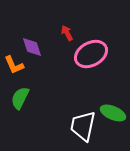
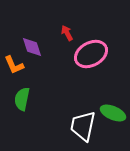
green semicircle: moved 2 px right, 1 px down; rotated 15 degrees counterclockwise
